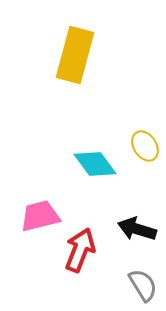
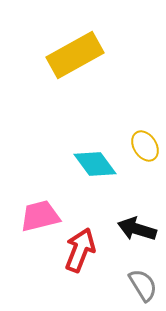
yellow rectangle: rotated 46 degrees clockwise
